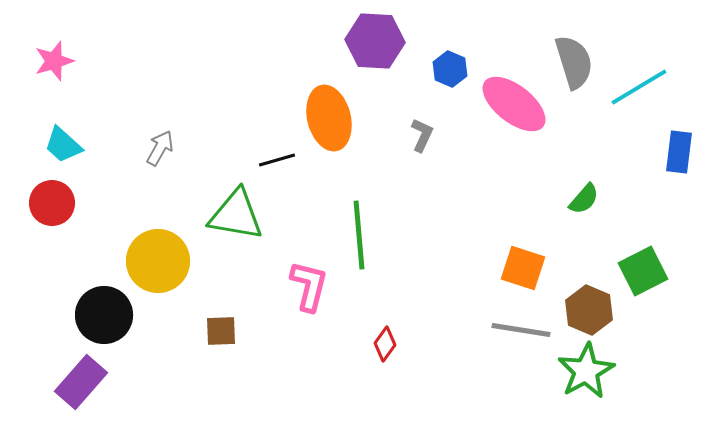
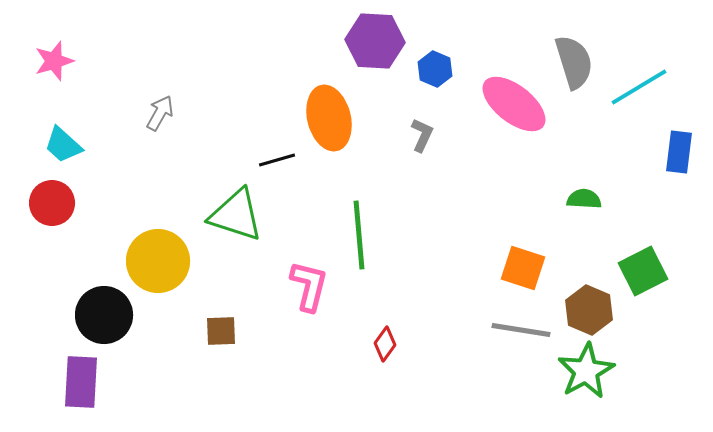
blue hexagon: moved 15 px left
gray arrow: moved 35 px up
green semicircle: rotated 128 degrees counterclockwise
green triangle: rotated 8 degrees clockwise
purple rectangle: rotated 38 degrees counterclockwise
